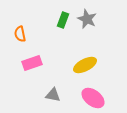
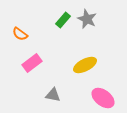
green rectangle: rotated 21 degrees clockwise
orange semicircle: rotated 42 degrees counterclockwise
pink rectangle: rotated 18 degrees counterclockwise
pink ellipse: moved 10 px right
